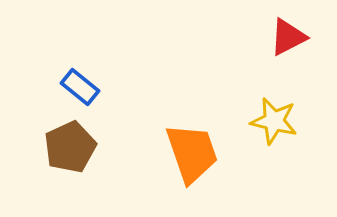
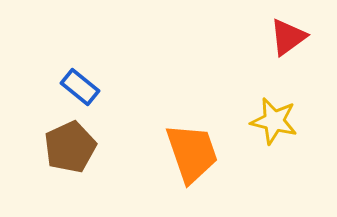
red triangle: rotated 9 degrees counterclockwise
